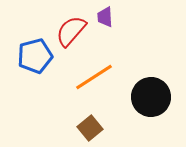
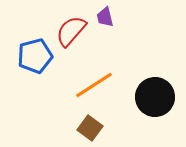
purple trapezoid: rotated 10 degrees counterclockwise
orange line: moved 8 px down
black circle: moved 4 px right
brown square: rotated 15 degrees counterclockwise
